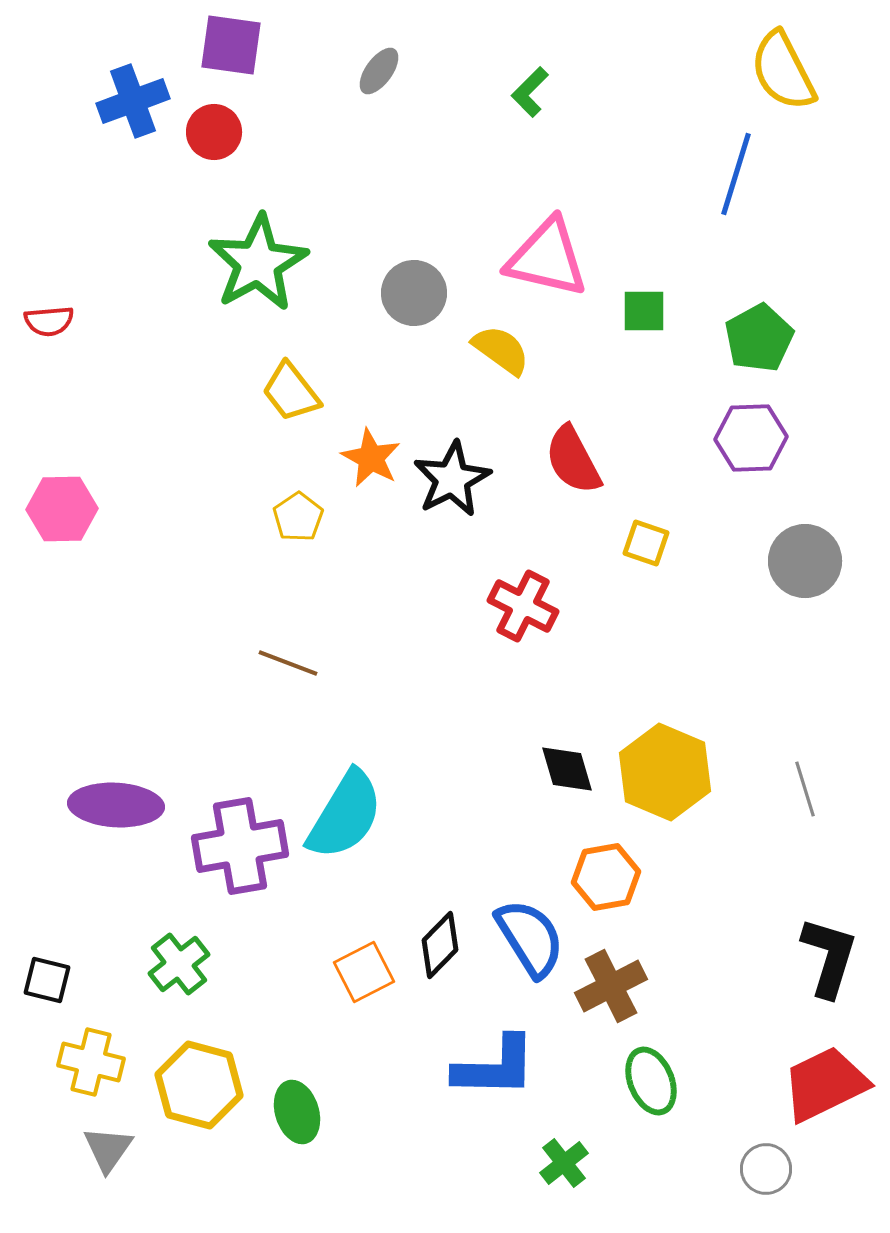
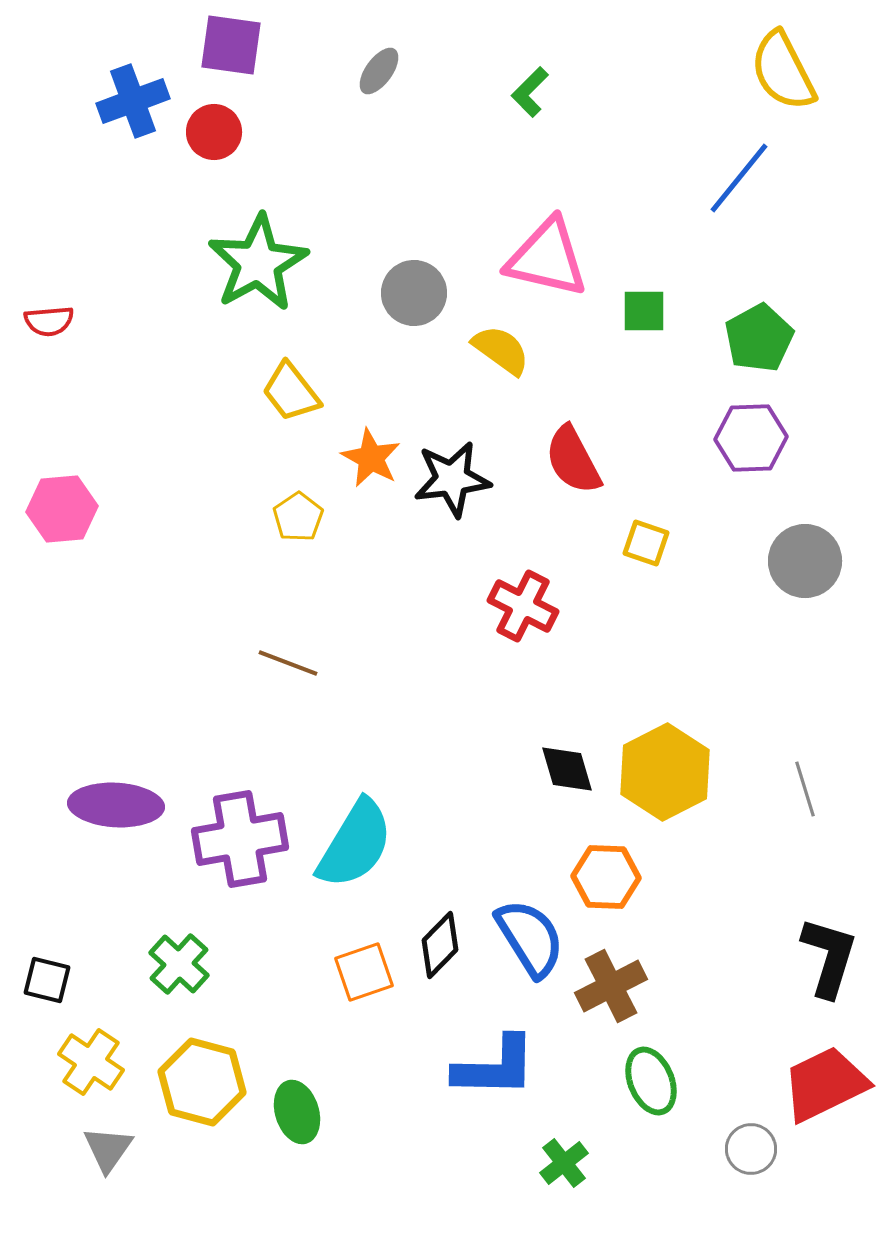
blue line at (736, 174): moved 3 px right, 4 px down; rotated 22 degrees clockwise
black star at (452, 479): rotated 20 degrees clockwise
pink hexagon at (62, 509): rotated 4 degrees counterclockwise
yellow hexagon at (665, 772): rotated 10 degrees clockwise
cyan semicircle at (345, 815): moved 10 px right, 29 px down
purple cross at (240, 846): moved 7 px up
orange hexagon at (606, 877): rotated 12 degrees clockwise
green cross at (179, 964): rotated 10 degrees counterclockwise
orange square at (364, 972): rotated 8 degrees clockwise
yellow cross at (91, 1062): rotated 20 degrees clockwise
yellow hexagon at (199, 1085): moved 3 px right, 3 px up
gray circle at (766, 1169): moved 15 px left, 20 px up
